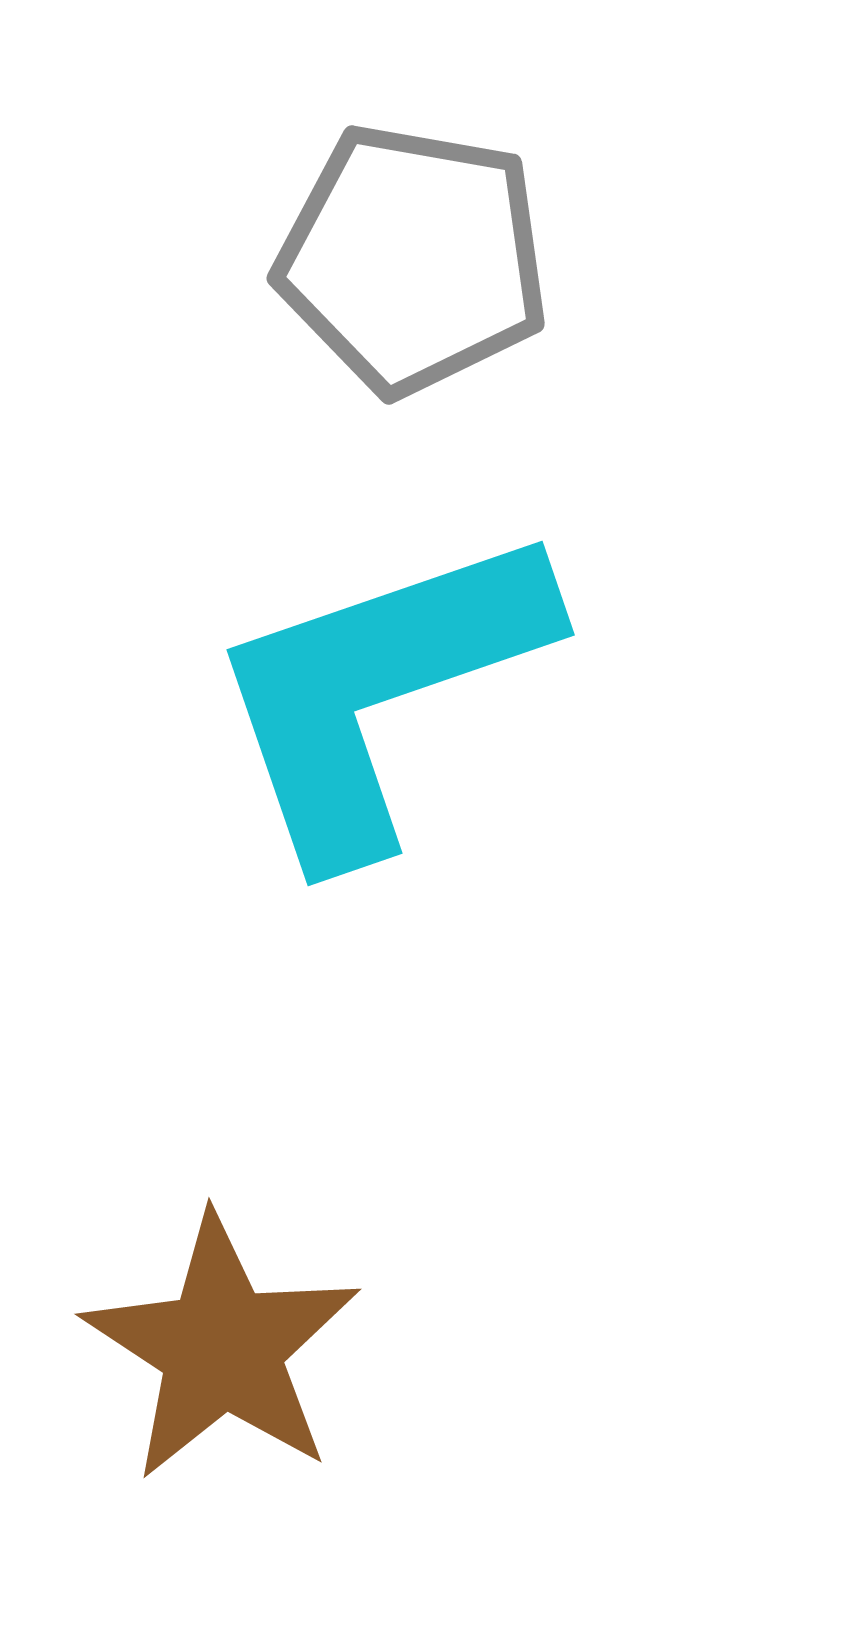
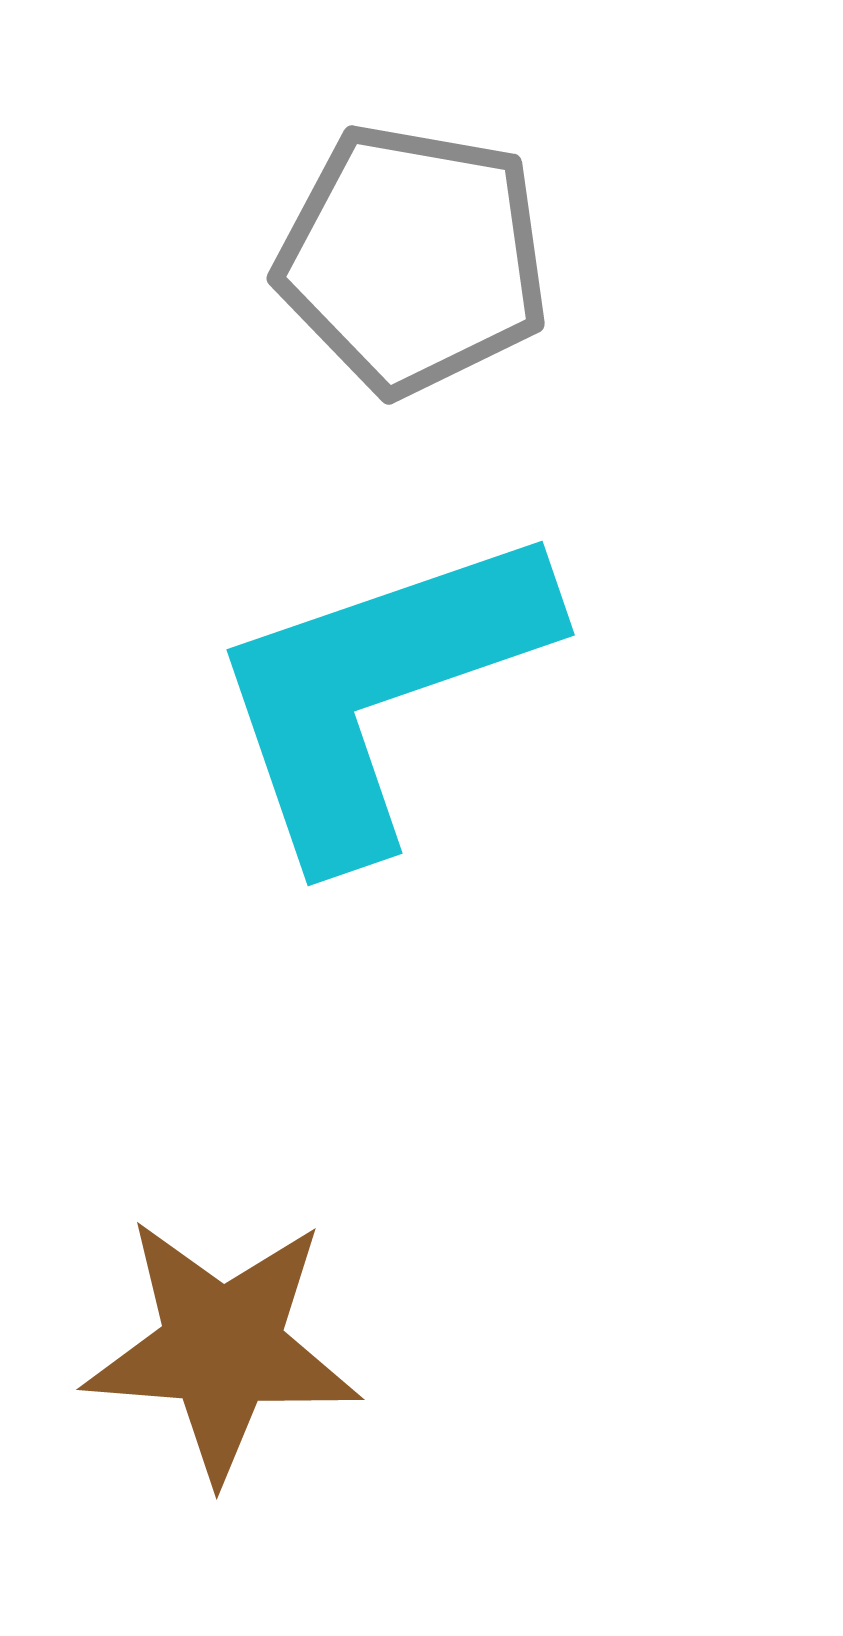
brown star: rotated 29 degrees counterclockwise
